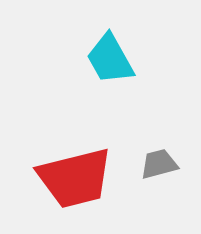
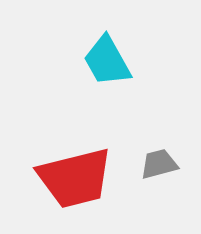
cyan trapezoid: moved 3 px left, 2 px down
